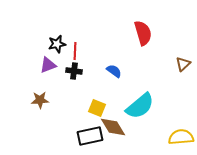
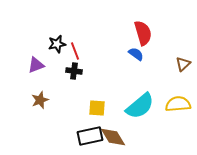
red line: rotated 24 degrees counterclockwise
purple triangle: moved 12 px left
blue semicircle: moved 22 px right, 17 px up
brown star: rotated 18 degrees counterclockwise
yellow square: rotated 18 degrees counterclockwise
brown diamond: moved 10 px down
yellow semicircle: moved 3 px left, 33 px up
